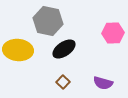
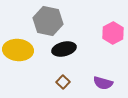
pink hexagon: rotated 25 degrees counterclockwise
black ellipse: rotated 20 degrees clockwise
